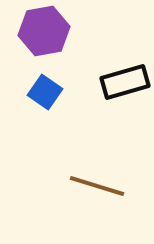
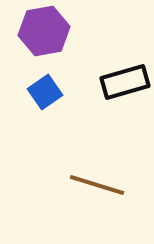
blue square: rotated 20 degrees clockwise
brown line: moved 1 px up
